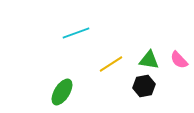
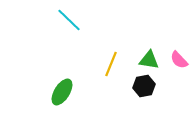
cyan line: moved 7 px left, 13 px up; rotated 64 degrees clockwise
yellow line: rotated 35 degrees counterclockwise
